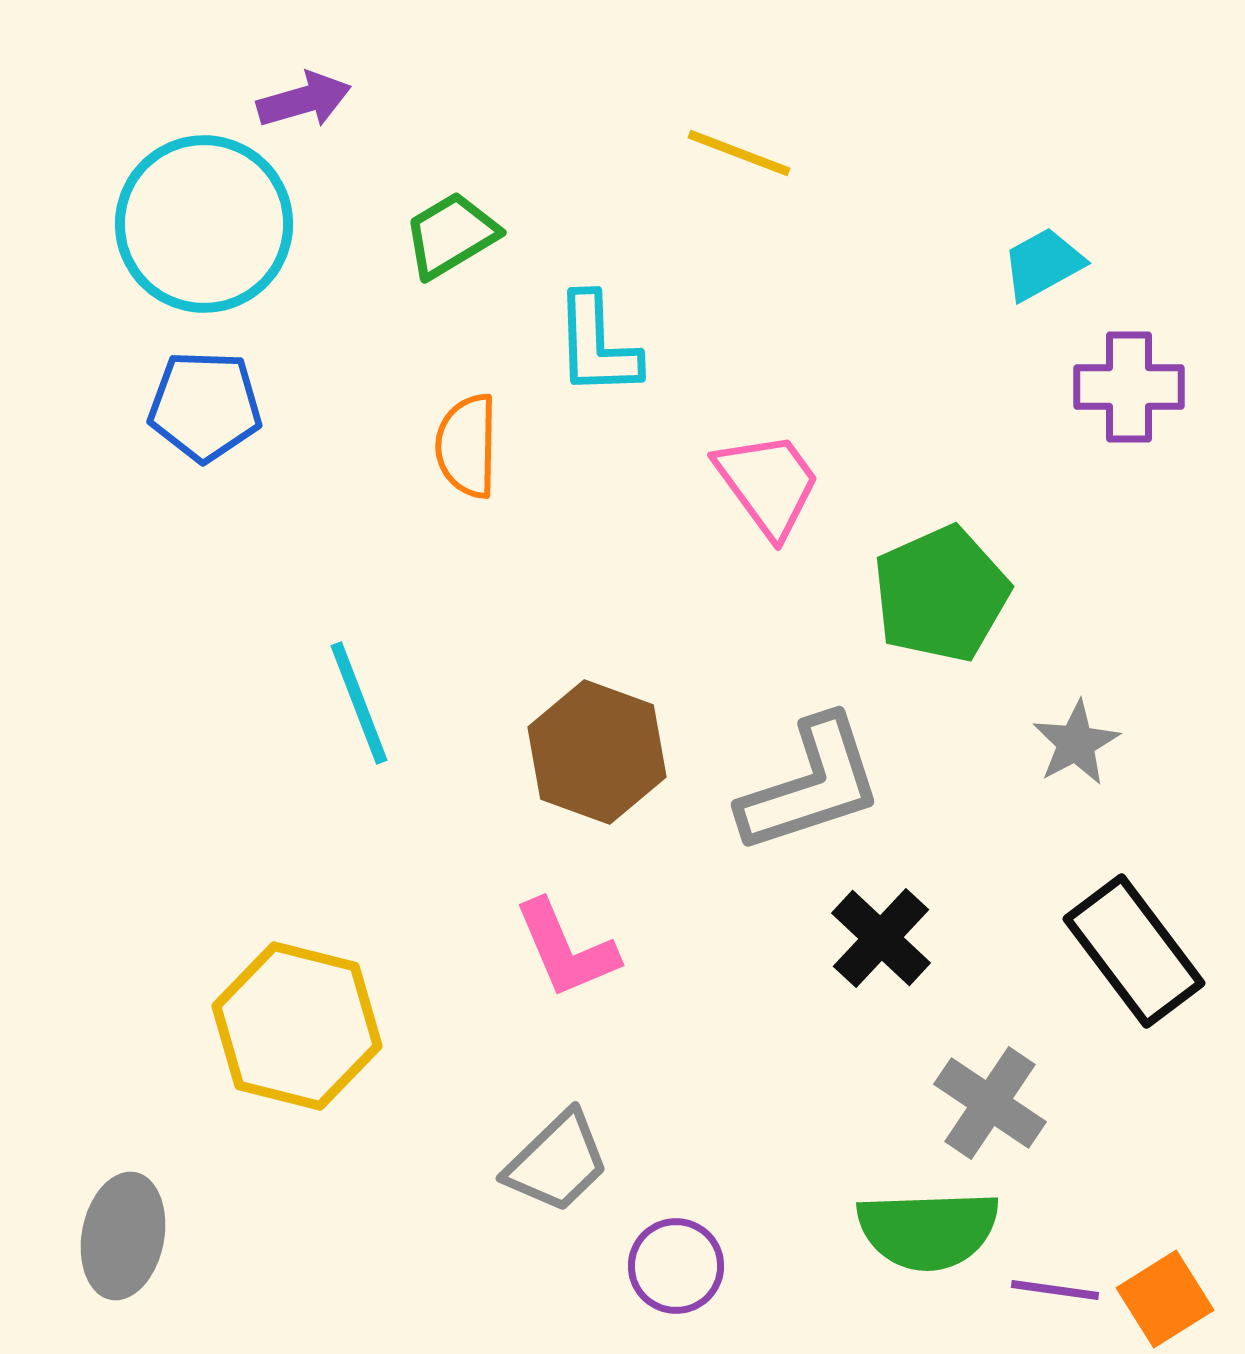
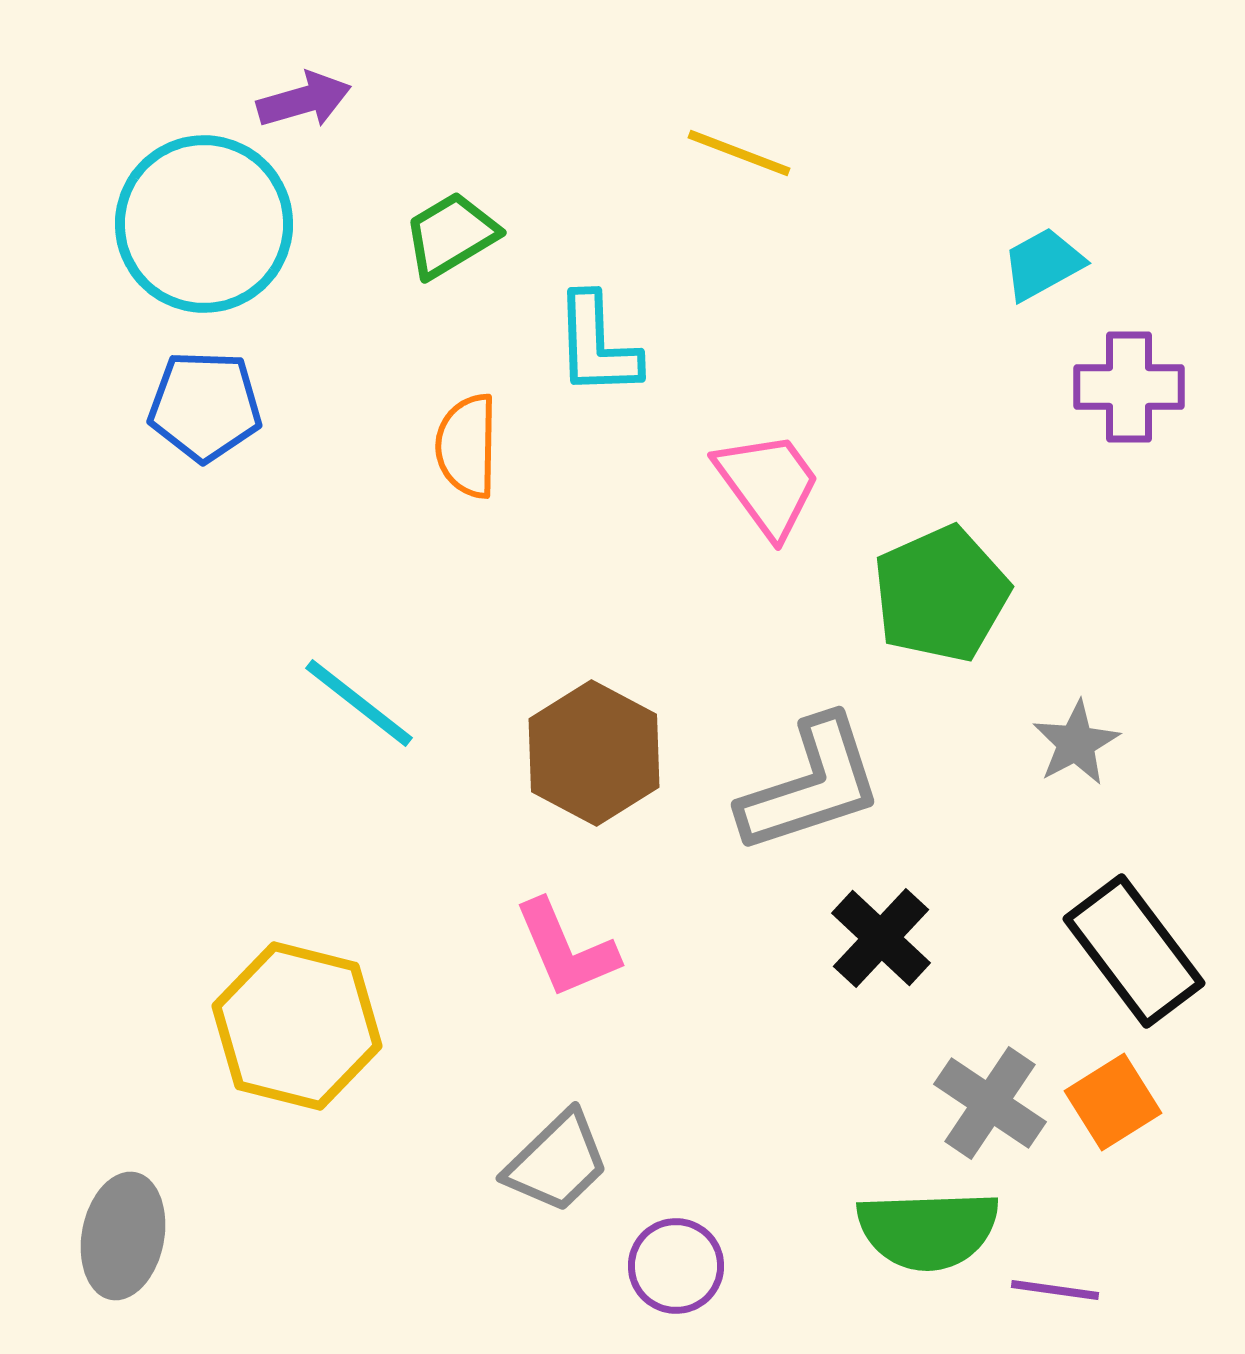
cyan line: rotated 31 degrees counterclockwise
brown hexagon: moved 3 px left, 1 px down; rotated 8 degrees clockwise
orange square: moved 52 px left, 197 px up
